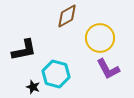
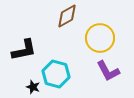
purple L-shape: moved 2 px down
